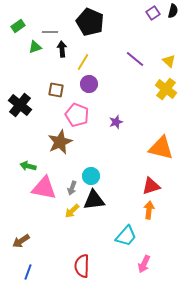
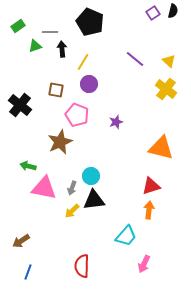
green triangle: moved 1 px up
